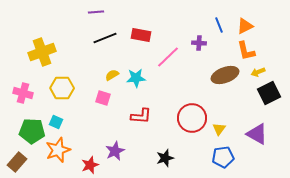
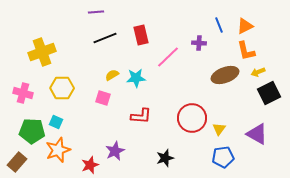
red rectangle: rotated 66 degrees clockwise
